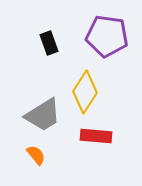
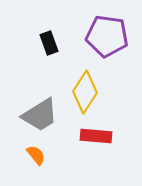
gray trapezoid: moved 3 px left
